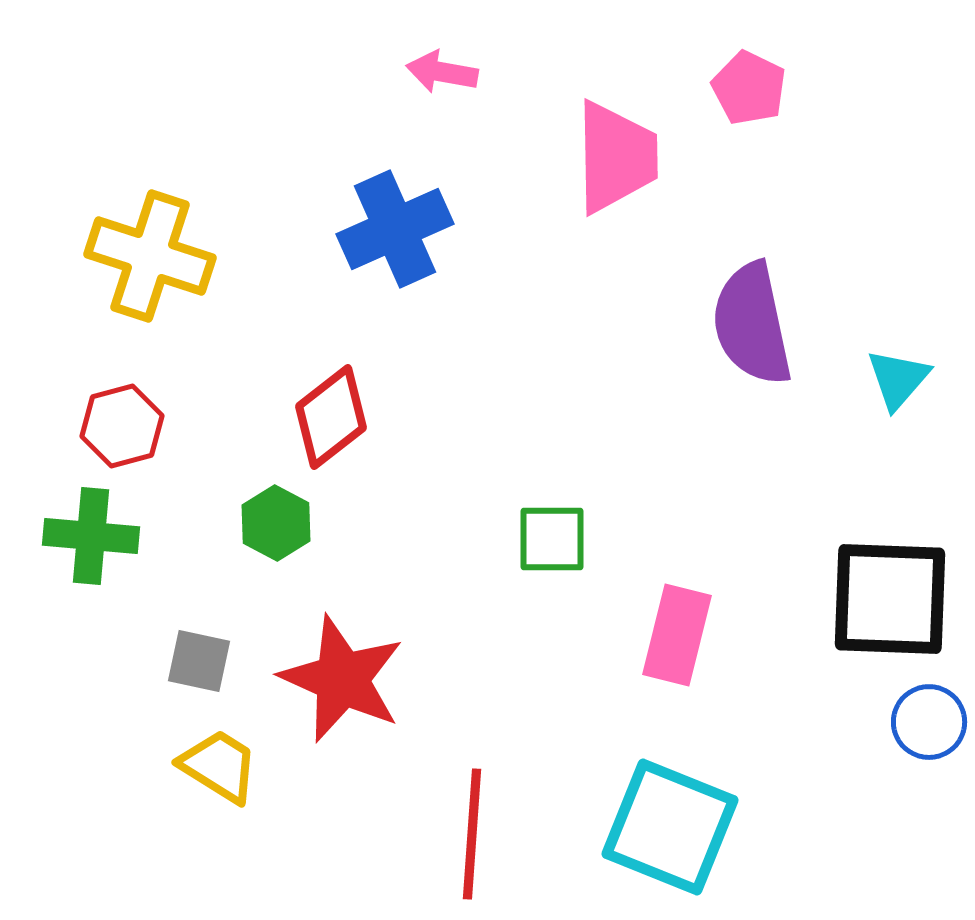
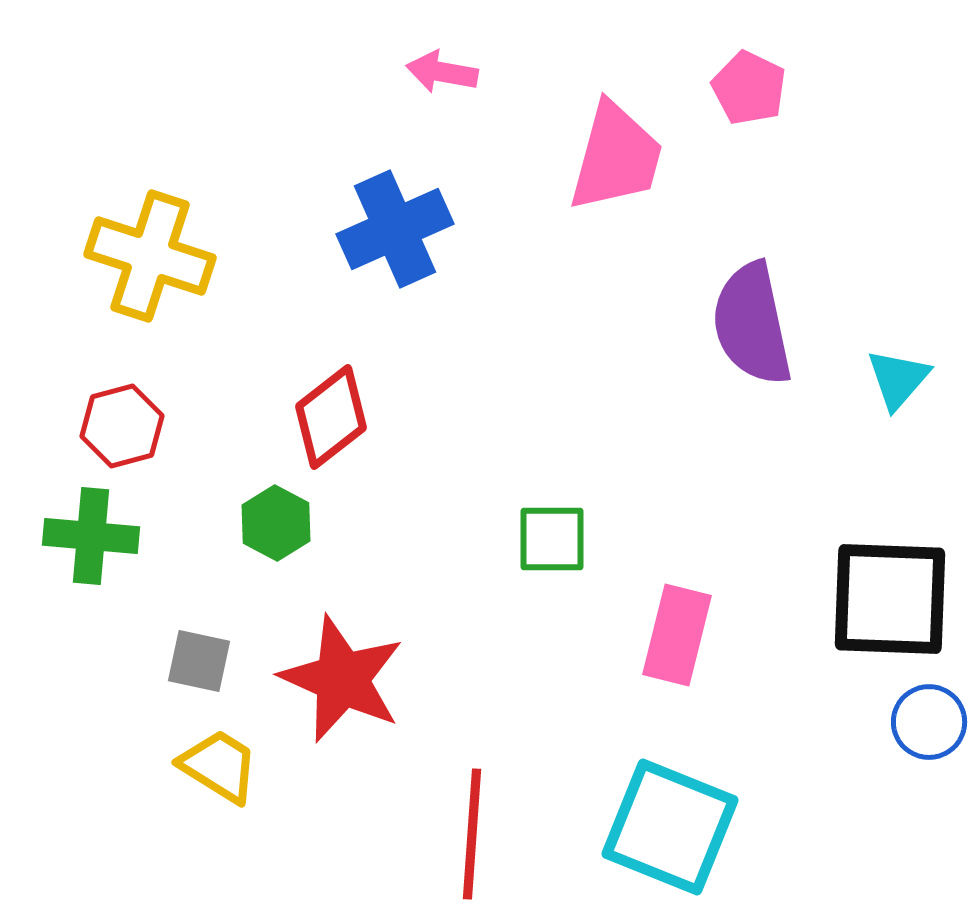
pink trapezoid: rotated 16 degrees clockwise
